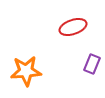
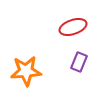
purple rectangle: moved 13 px left, 2 px up
